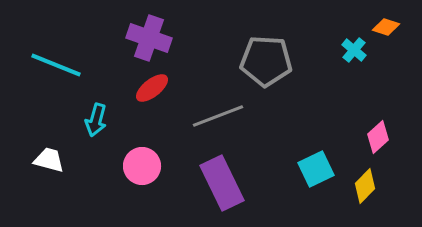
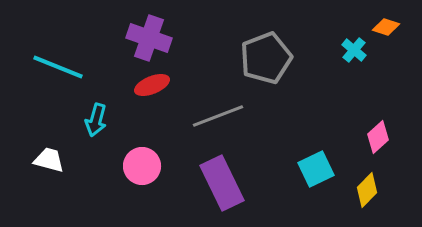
gray pentagon: moved 3 px up; rotated 24 degrees counterclockwise
cyan line: moved 2 px right, 2 px down
red ellipse: moved 3 px up; rotated 16 degrees clockwise
yellow diamond: moved 2 px right, 4 px down
